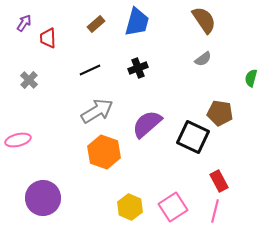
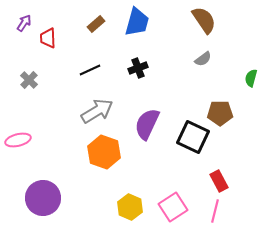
brown pentagon: rotated 10 degrees counterclockwise
purple semicircle: rotated 24 degrees counterclockwise
